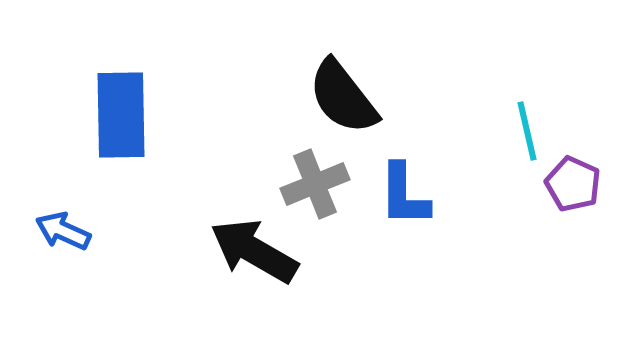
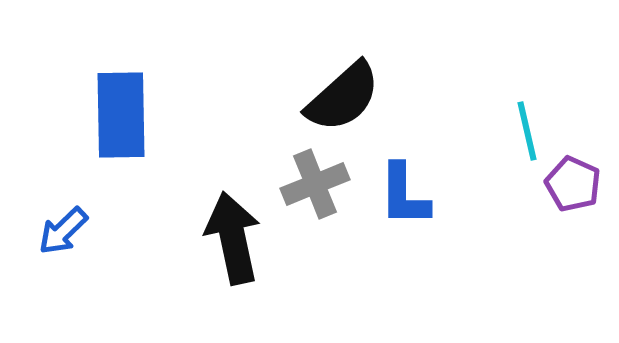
black semicircle: rotated 94 degrees counterclockwise
blue arrow: rotated 68 degrees counterclockwise
black arrow: moved 21 px left, 13 px up; rotated 48 degrees clockwise
